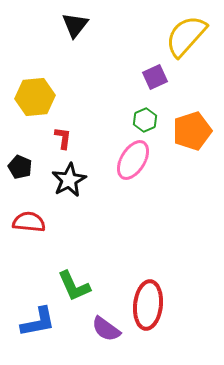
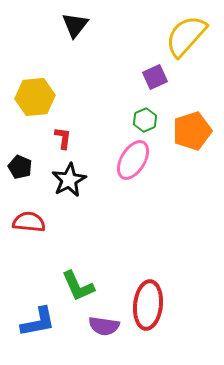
green L-shape: moved 4 px right
purple semicircle: moved 2 px left, 3 px up; rotated 28 degrees counterclockwise
